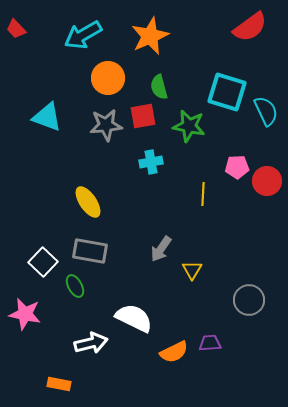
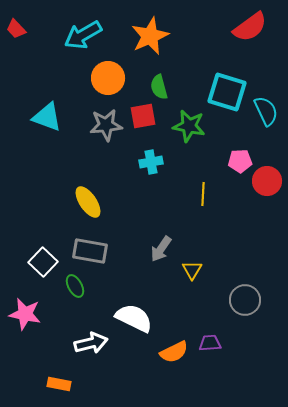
pink pentagon: moved 3 px right, 6 px up
gray circle: moved 4 px left
